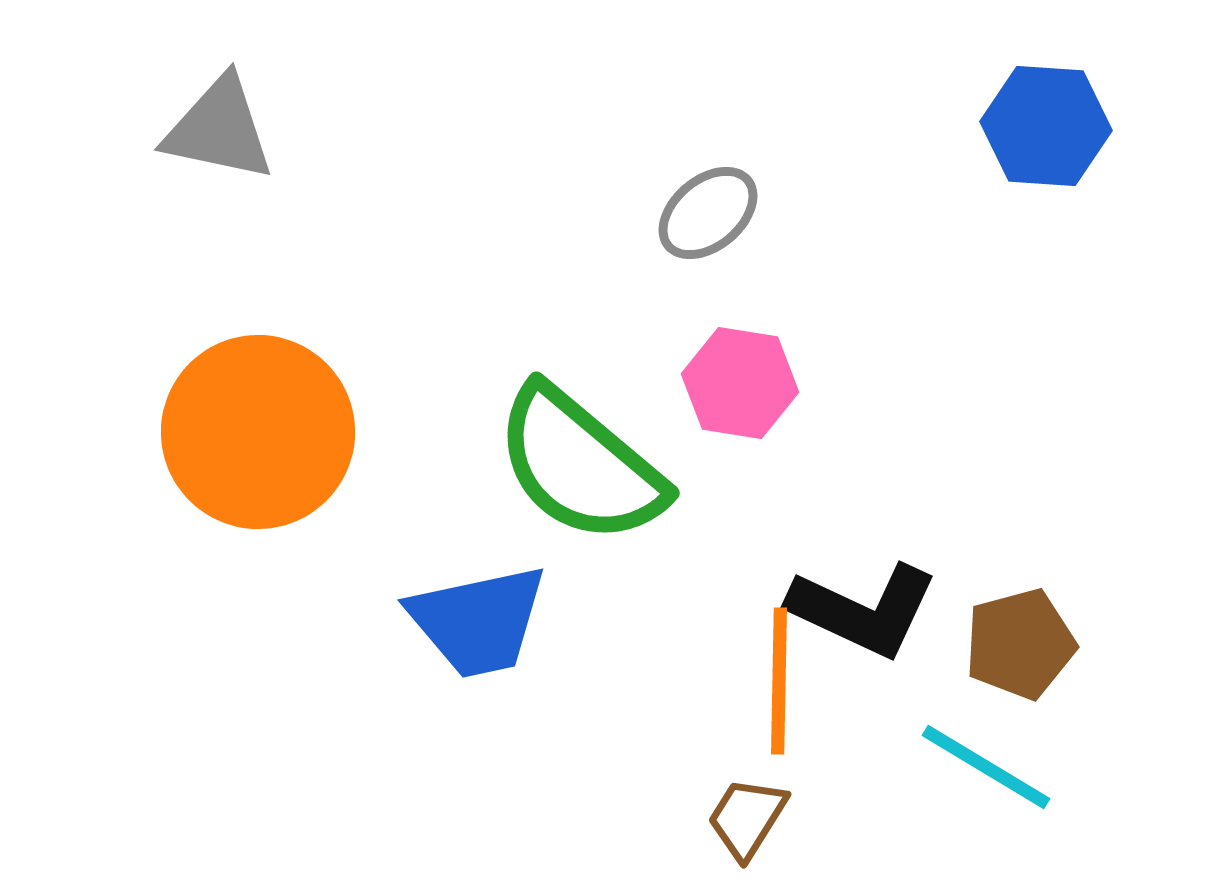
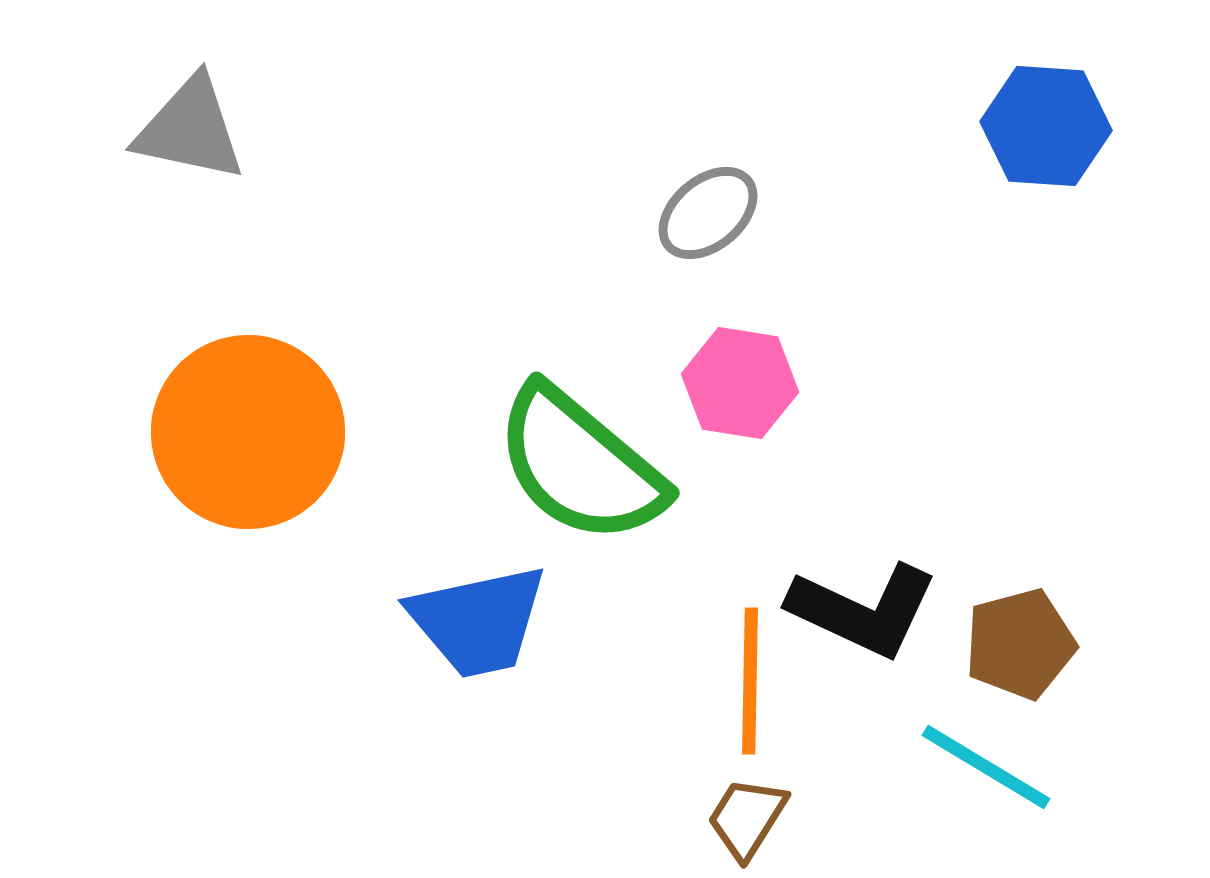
gray triangle: moved 29 px left
orange circle: moved 10 px left
orange line: moved 29 px left
